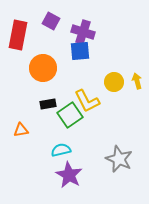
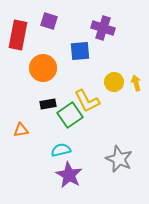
purple square: moved 2 px left; rotated 12 degrees counterclockwise
purple cross: moved 20 px right, 4 px up
yellow arrow: moved 1 px left, 2 px down
